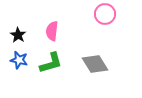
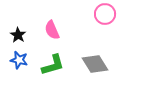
pink semicircle: moved 1 px up; rotated 30 degrees counterclockwise
green L-shape: moved 2 px right, 2 px down
